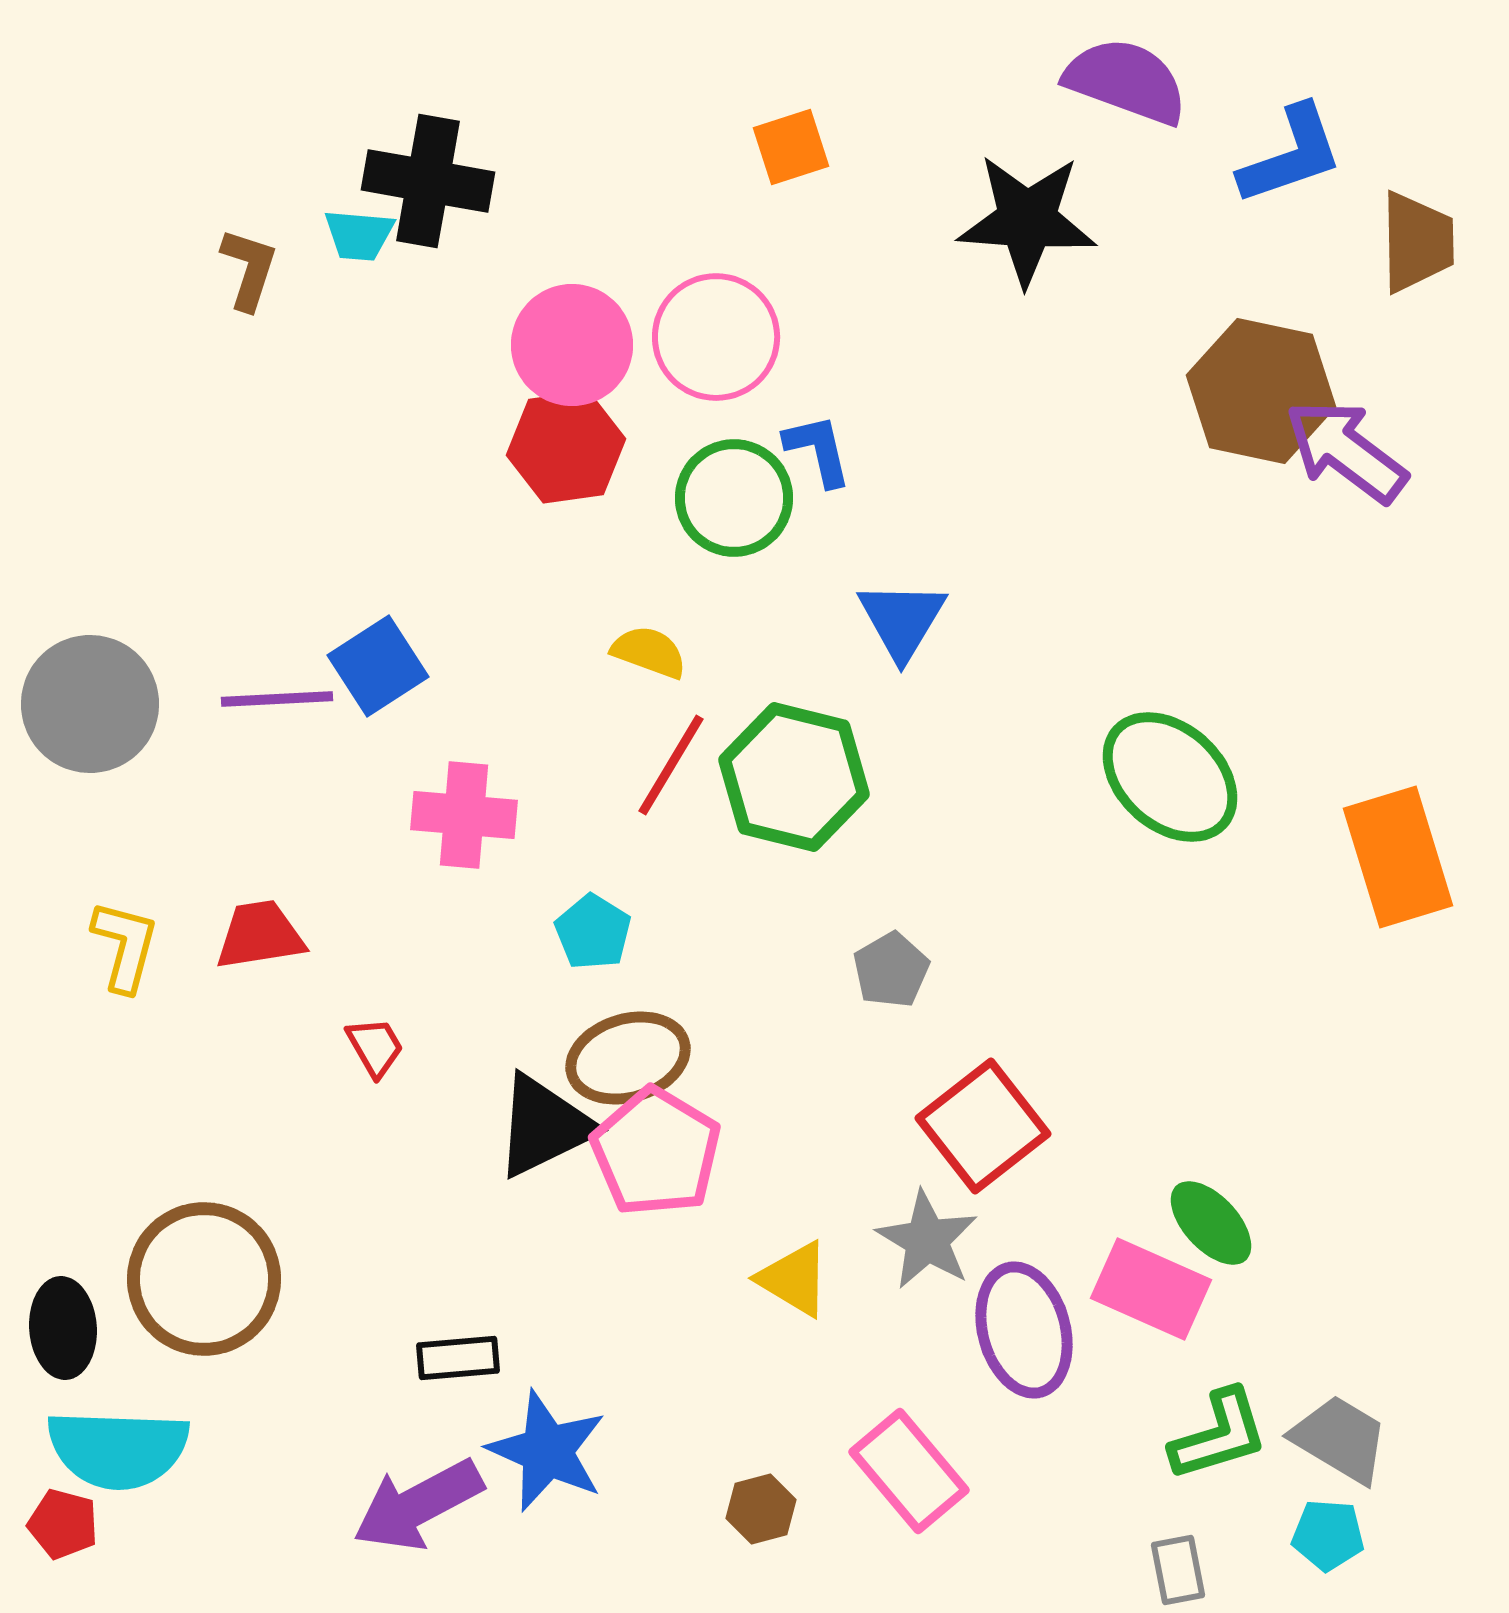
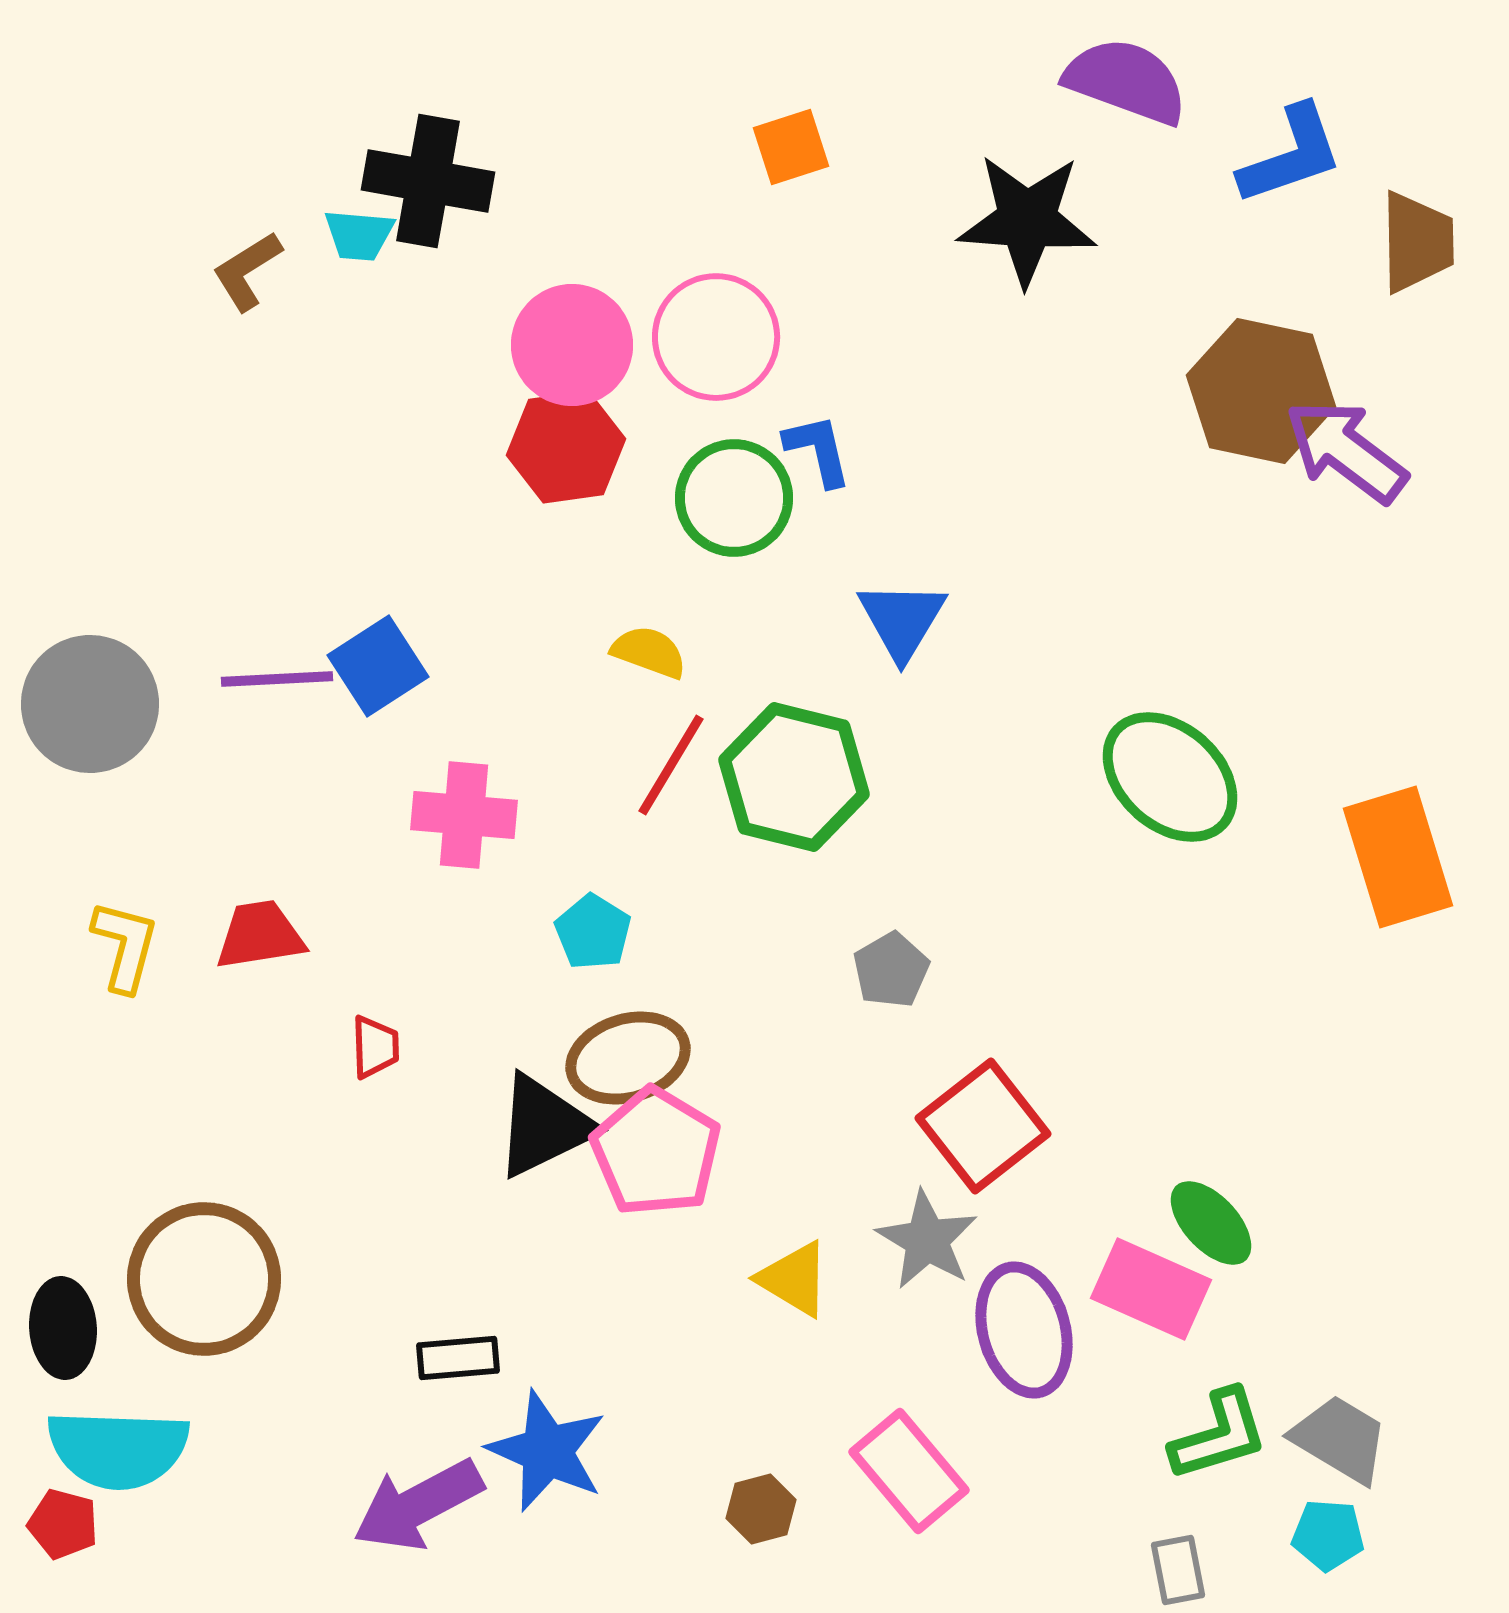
brown L-shape at (249, 269): moved 2 px left, 2 px down; rotated 140 degrees counterclockwise
purple line at (277, 699): moved 20 px up
red trapezoid at (375, 1047): rotated 28 degrees clockwise
